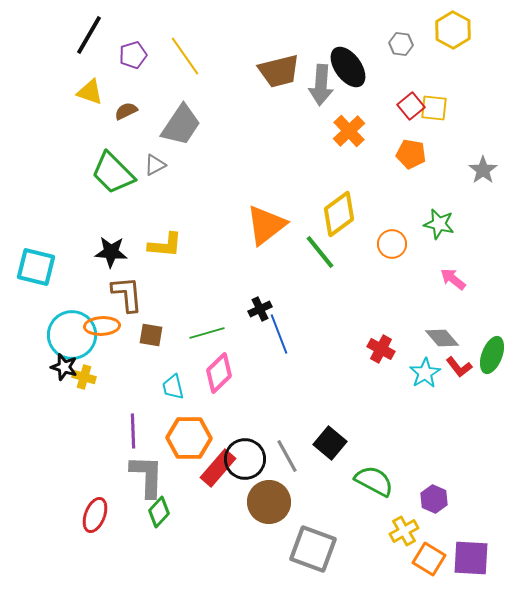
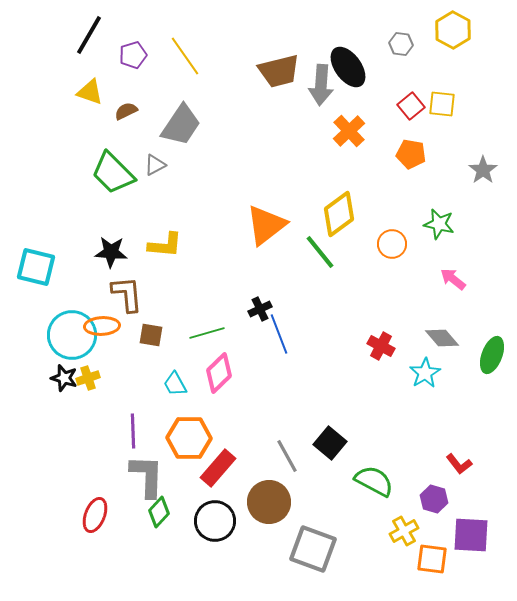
yellow square at (434, 108): moved 8 px right, 4 px up
red cross at (381, 349): moved 3 px up
black star at (64, 367): moved 11 px down
red L-shape at (459, 367): moved 97 px down
yellow cross at (84, 377): moved 4 px right, 1 px down; rotated 35 degrees counterclockwise
cyan trapezoid at (173, 387): moved 2 px right, 3 px up; rotated 16 degrees counterclockwise
black circle at (245, 459): moved 30 px left, 62 px down
purple hexagon at (434, 499): rotated 8 degrees counterclockwise
purple square at (471, 558): moved 23 px up
orange square at (429, 559): moved 3 px right; rotated 24 degrees counterclockwise
